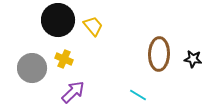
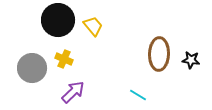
black star: moved 2 px left, 1 px down
